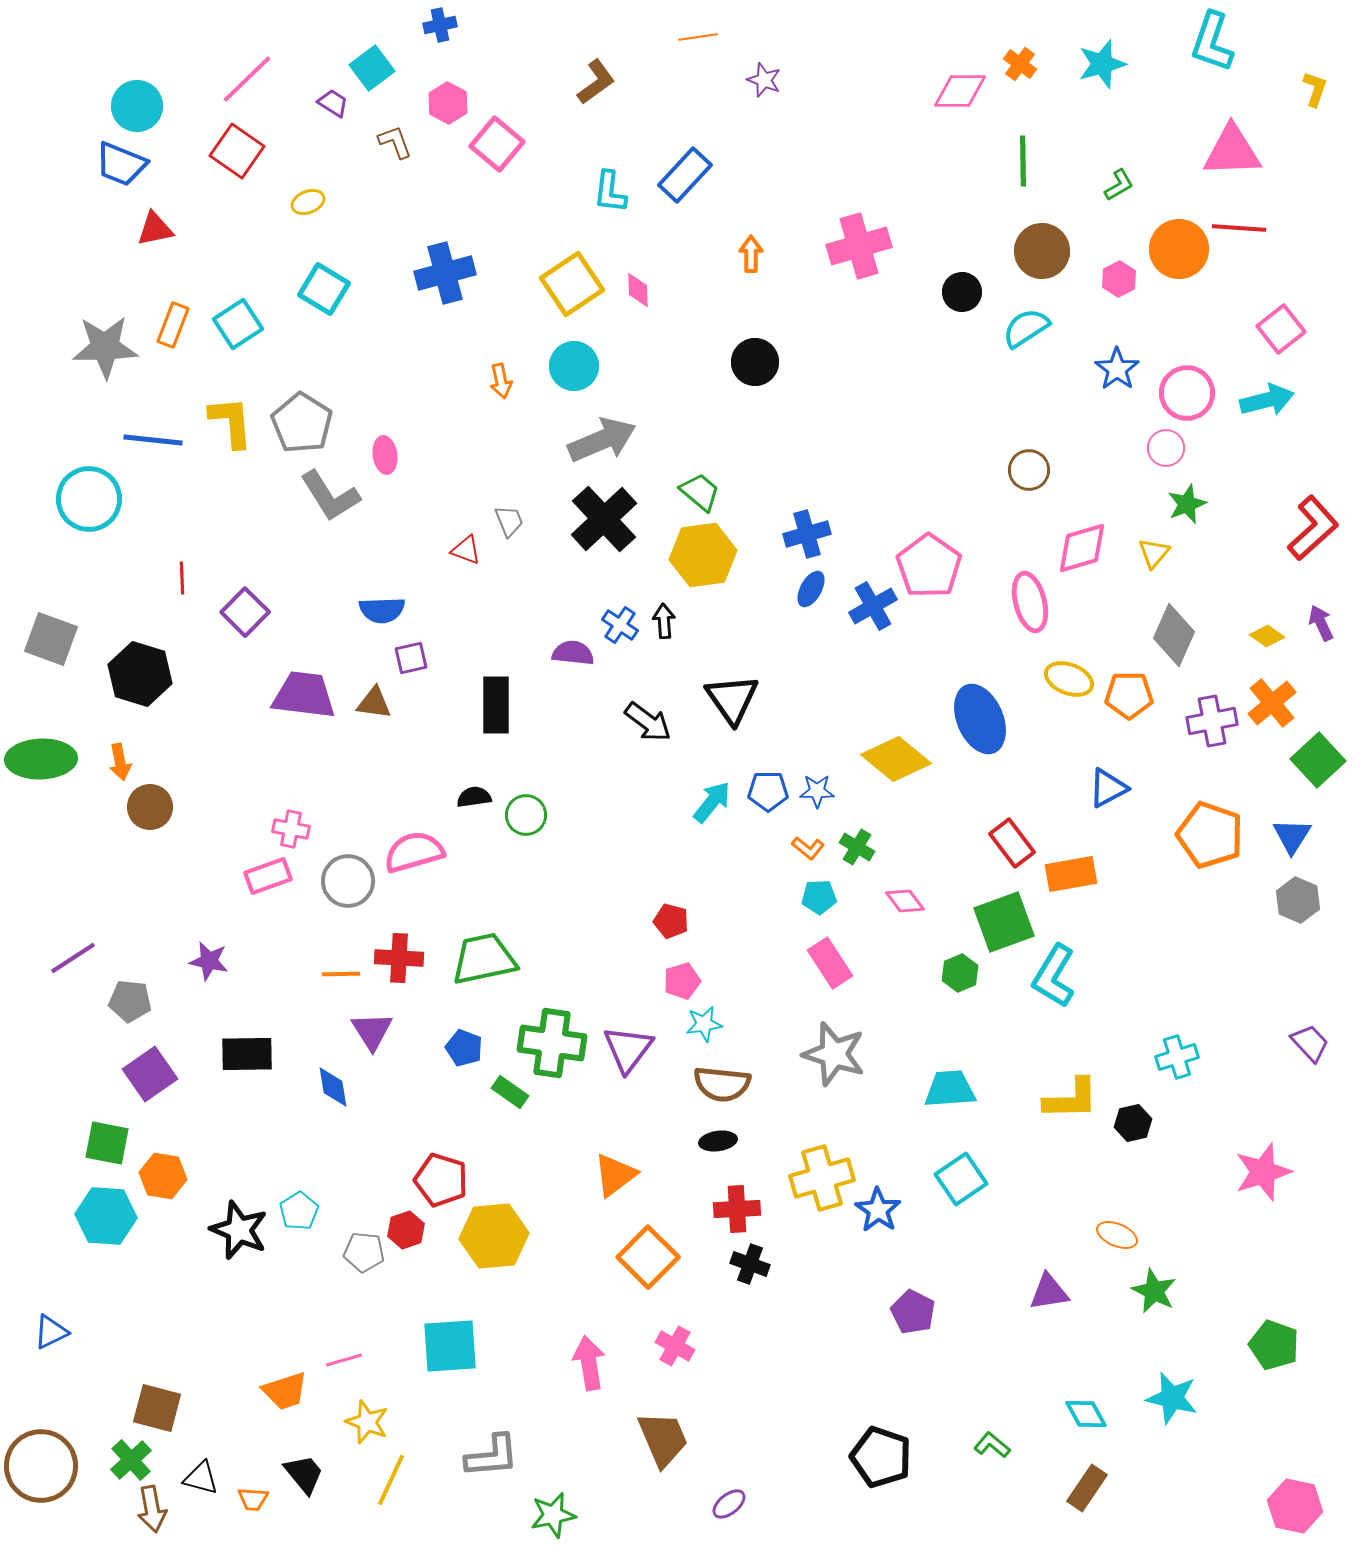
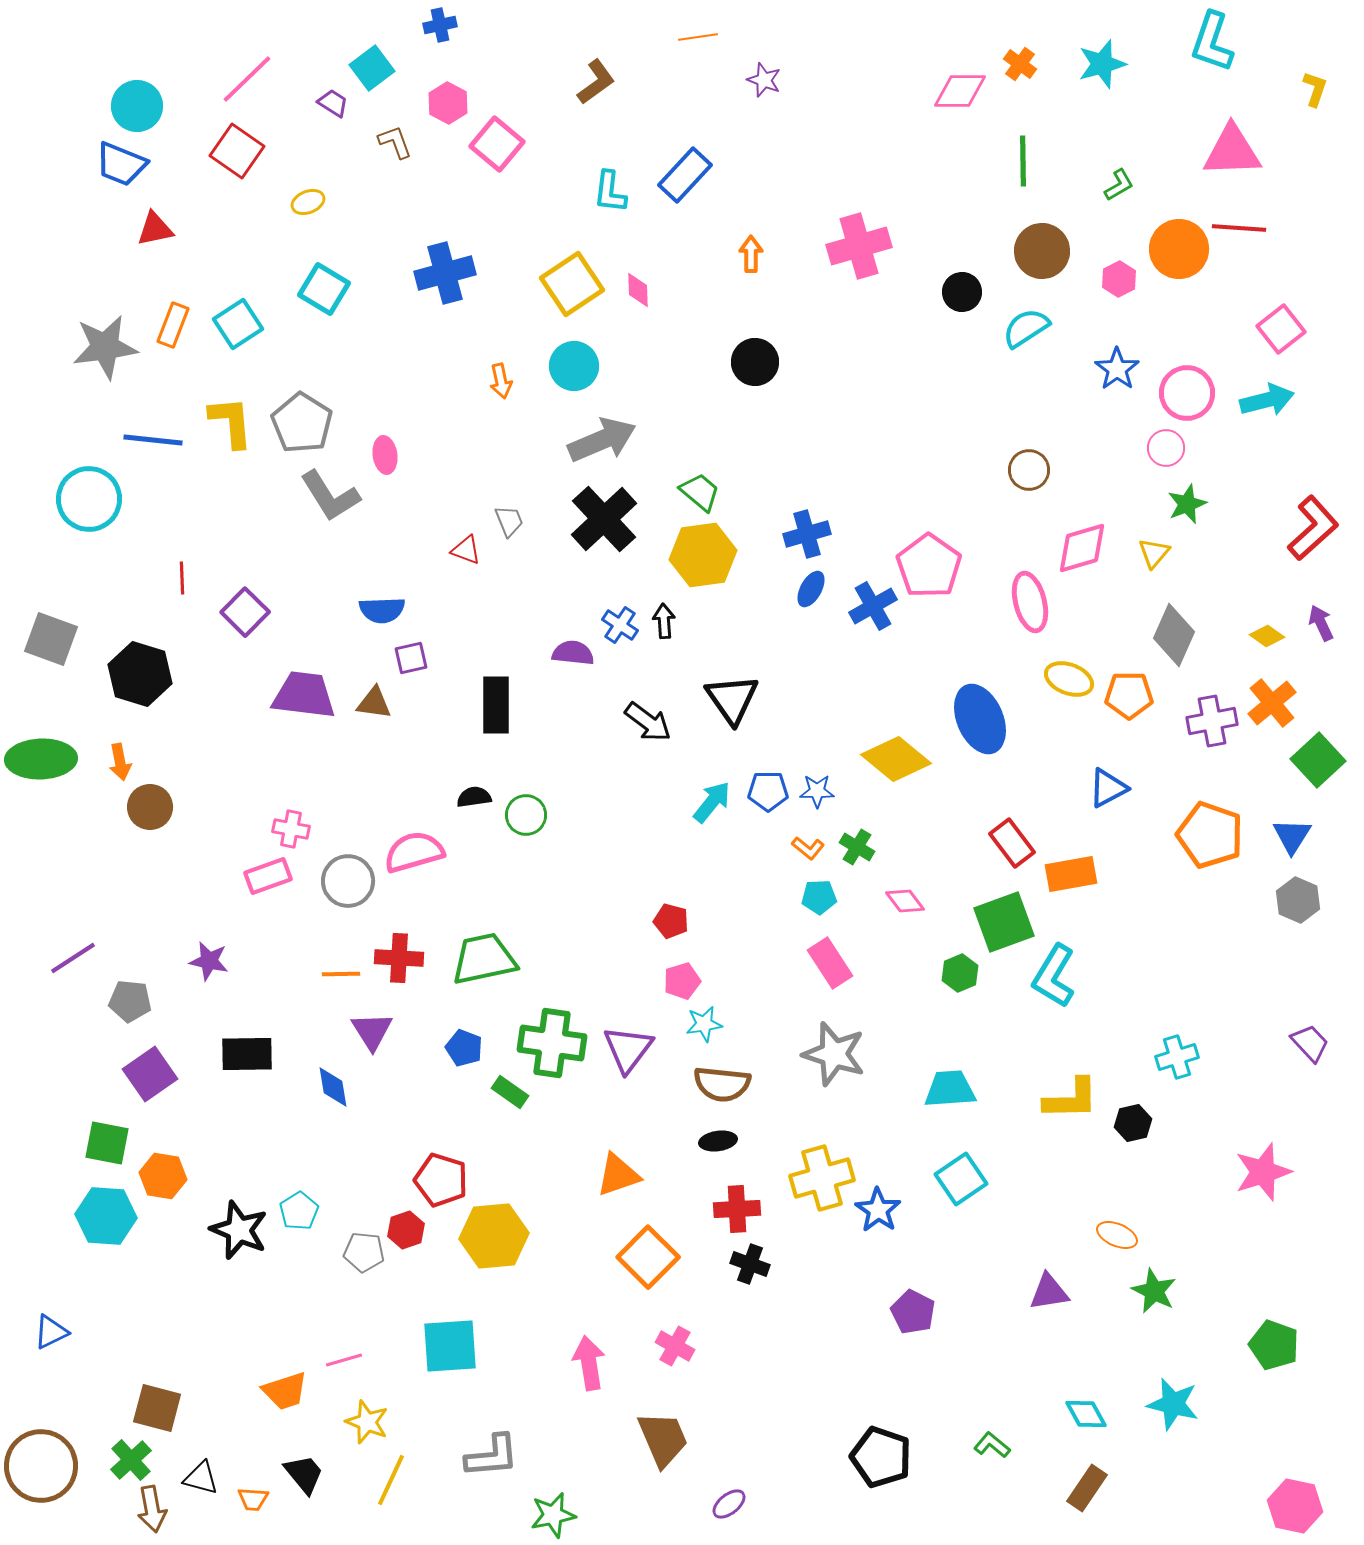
gray star at (105, 347): rotated 6 degrees counterclockwise
orange triangle at (615, 1175): moved 3 px right; rotated 18 degrees clockwise
cyan star at (1172, 1398): moved 1 px right, 6 px down
